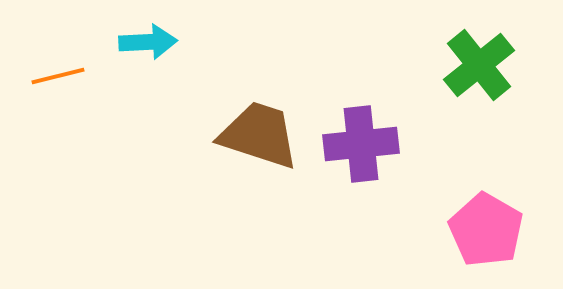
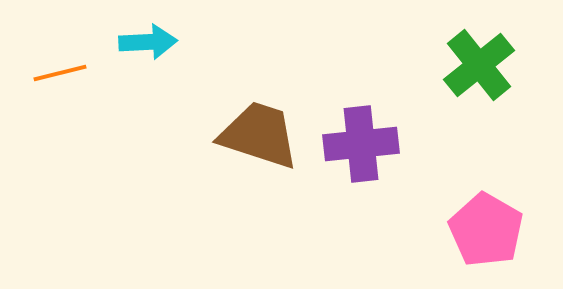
orange line: moved 2 px right, 3 px up
